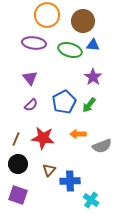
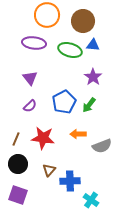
purple semicircle: moved 1 px left, 1 px down
